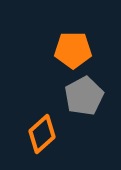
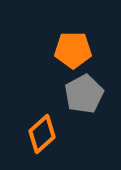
gray pentagon: moved 2 px up
